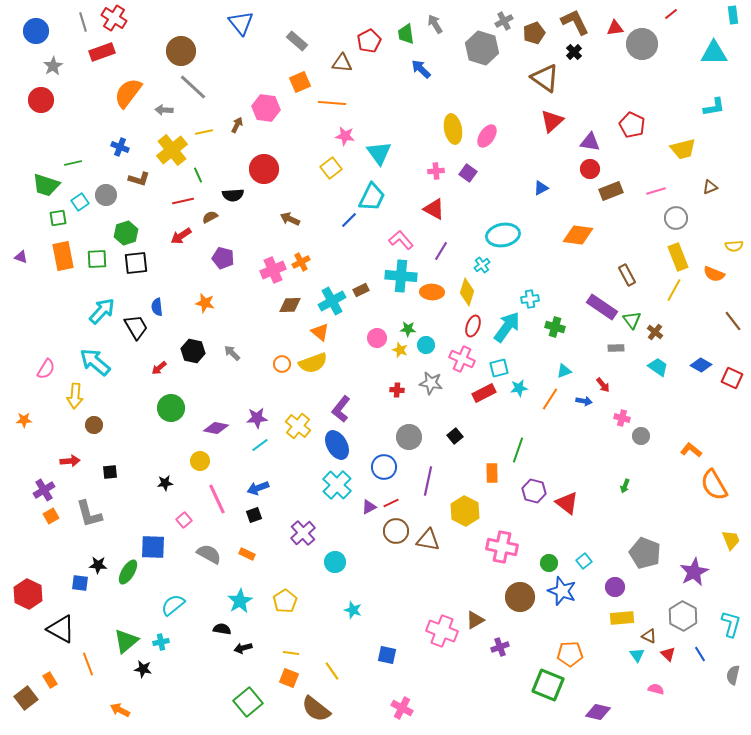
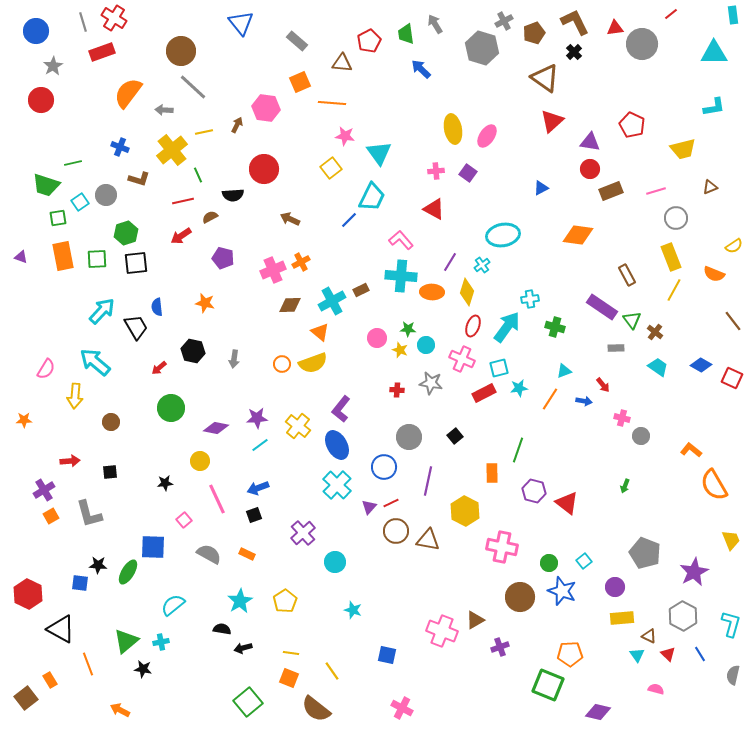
yellow semicircle at (734, 246): rotated 30 degrees counterclockwise
purple line at (441, 251): moved 9 px right, 11 px down
yellow rectangle at (678, 257): moved 7 px left
gray arrow at (232, 353): moved 2 px right, 6 px down; rotated 126 degrees counterclockwise
brown circle at (94, 425): moved 17 px right, 3 px up
purple triangle at (369, 507): rotated 21 degrees counterclockwise
